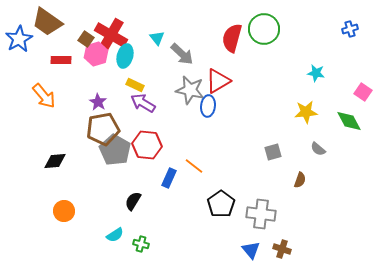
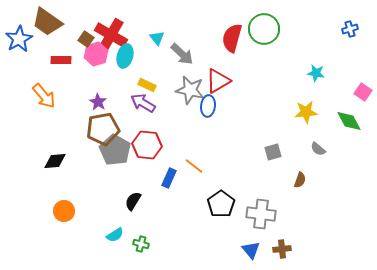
yellow rectangle: moved 12 px right
brown cross: rotated 24 degrees counterclockwise
